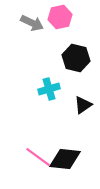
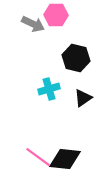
pink hexagon: moved 4 px left, 2 px up; rotated 15 degrees clockwise
gray arrow: moved 1 px right, 1 px down
black triangle: moved 7 px up
